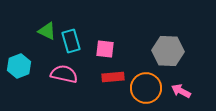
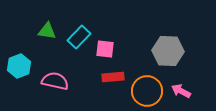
green triangle: rotated 18 degrees counterclockwise
cyan rectangle: moved 8 px right, 4 px up; rotated 60 degrees clockwise
pink semicircle: moved 9 px left, 7 px down
orange circle: moved 1 px right, 3 px down
